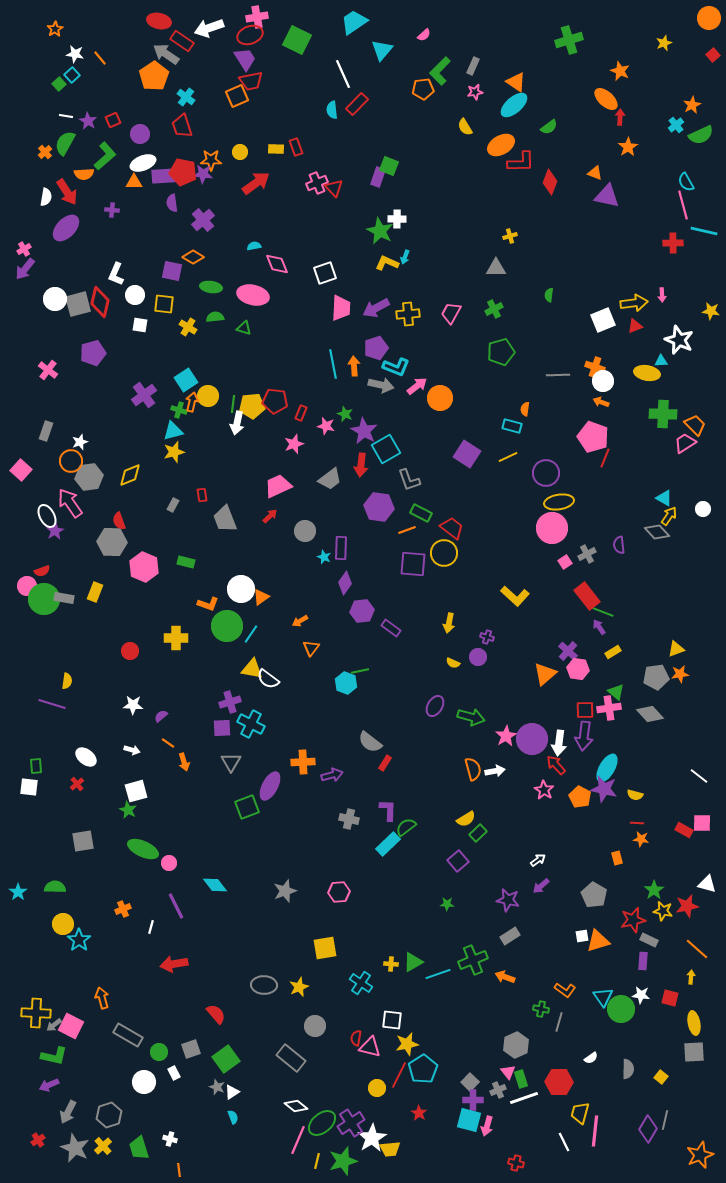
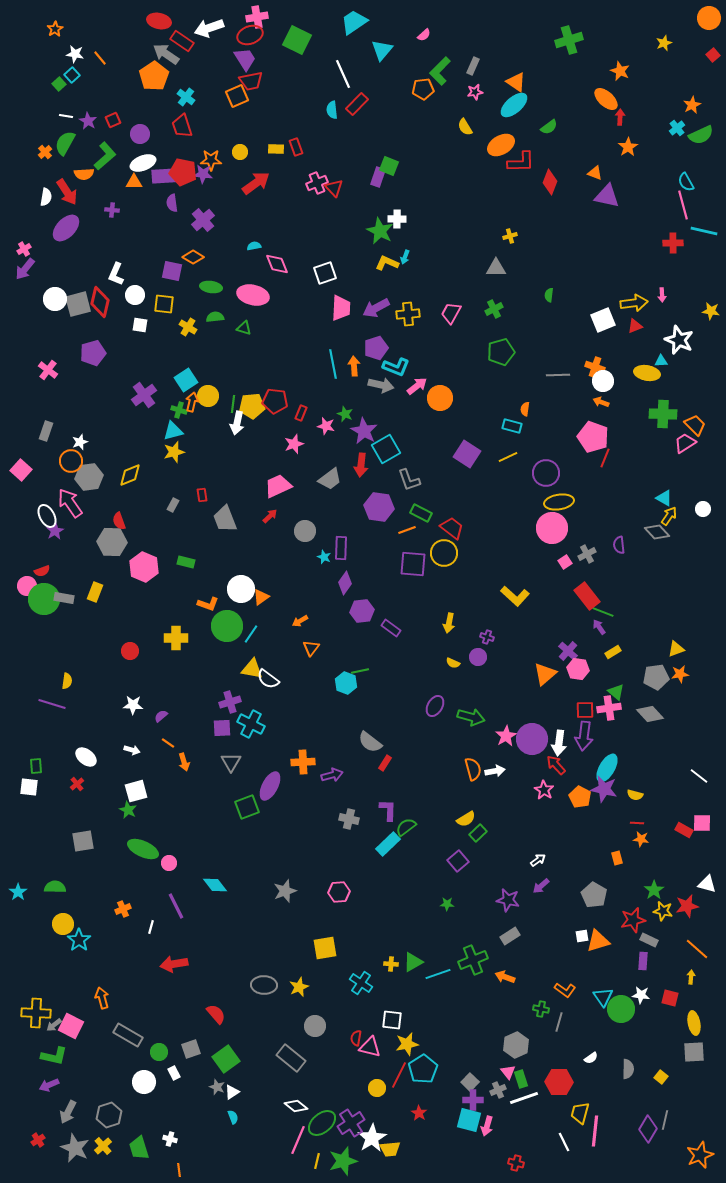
cyan cross at (676, 125): moved 1 px right, 3 px down
